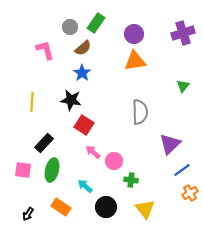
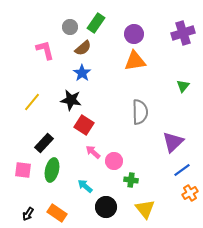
yellow line: rotated 36 degrees clockwise
purple triangle: moved 3 px right, 2 px up
orange rectangle: moved 4 px left, 6 px down
